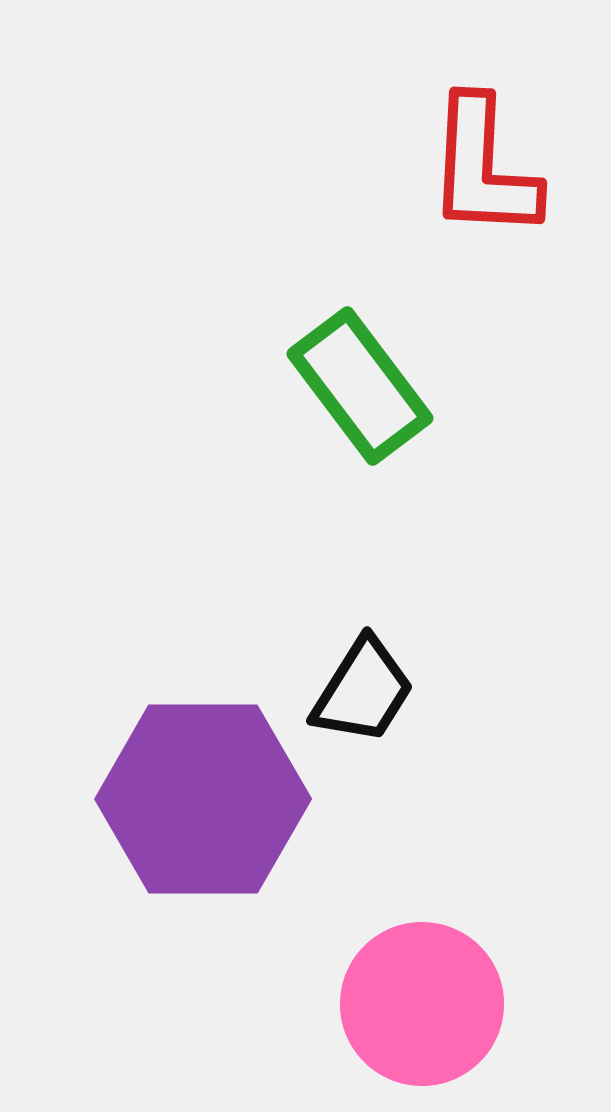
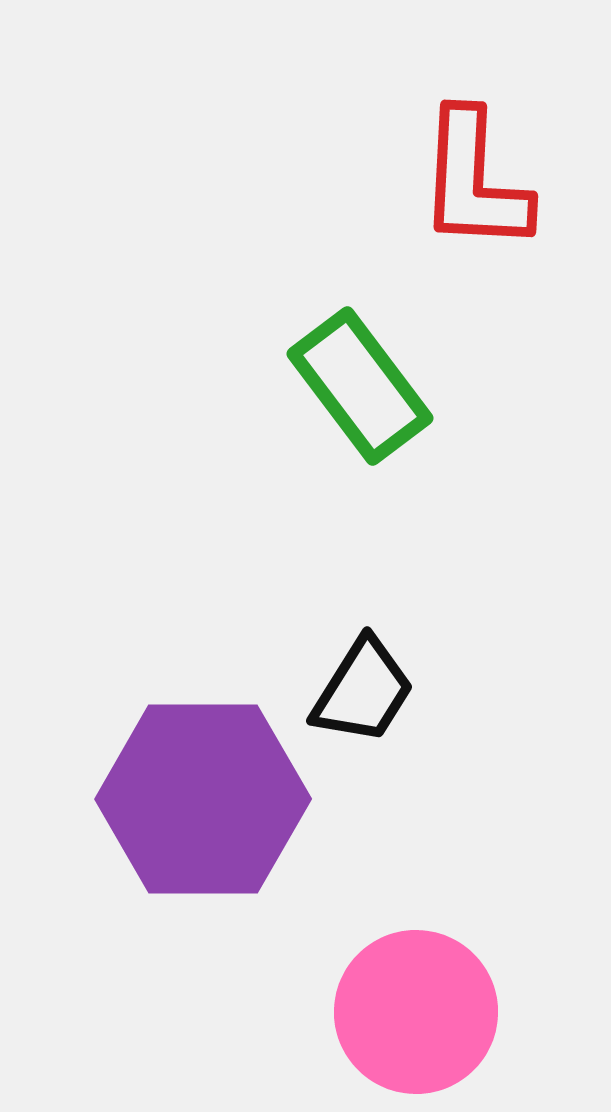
red L-shape: moved 9 px left, 13 px down
pink circle: moved 6 px left, 8 px down
